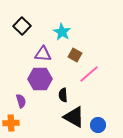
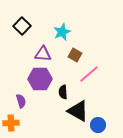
cyan star: rotated 18 degrees clockwise
black semicircle: moved 3 px up
black triangle: moved 4 px right, 6 px up
